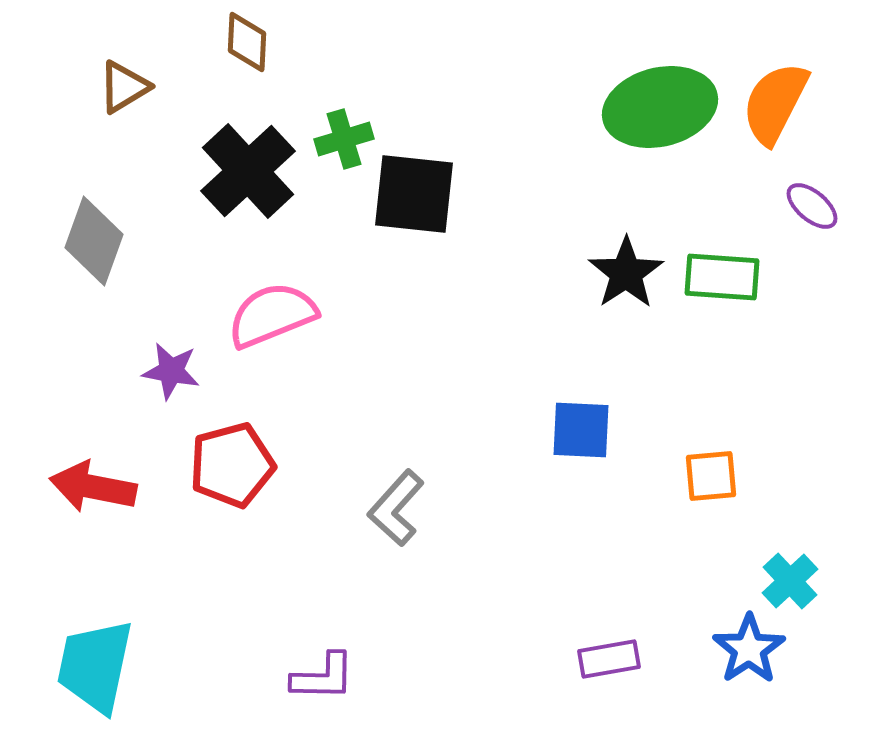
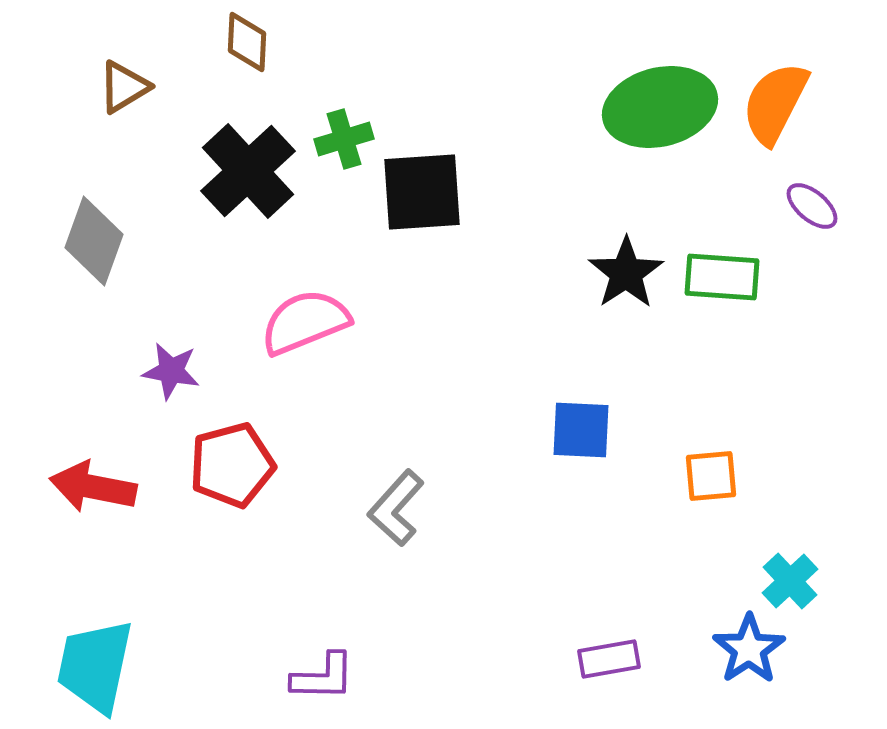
black square: moved 8 px right, 2 px up; rotated 10 degrees counterclockwise
pink semicircle: moved 33 px right, 7 px down
